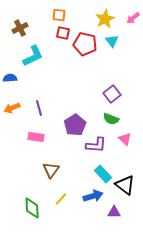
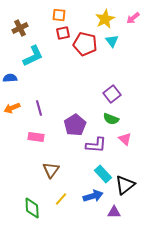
red square: rotated 24 degrees counterclockwise
black triangle: rotated 45 degrees clockwise
